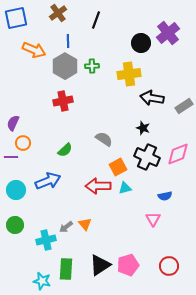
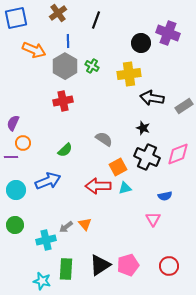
purple cross: rotated 30 degrees counterclockwise
green cross: rotated 32 degrees clockwise
